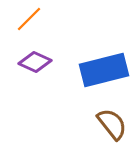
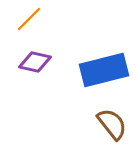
purple diamond: rotated 12 degrees counterclockwise
